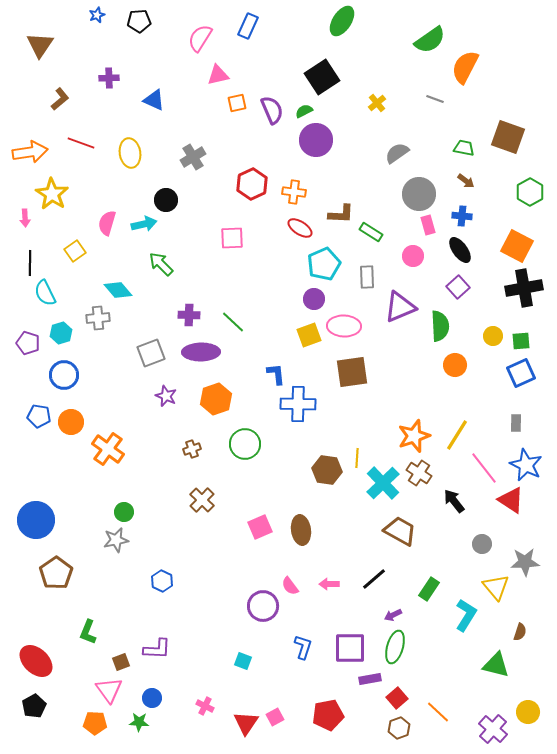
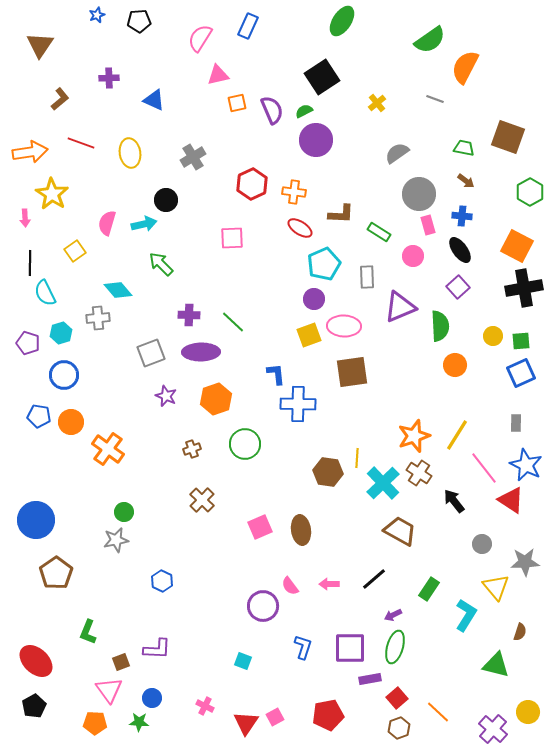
green rectangle at (371, 232): moved 8 px right
brown hexagon at (327, 470): moved 1 px right, 2 px down
